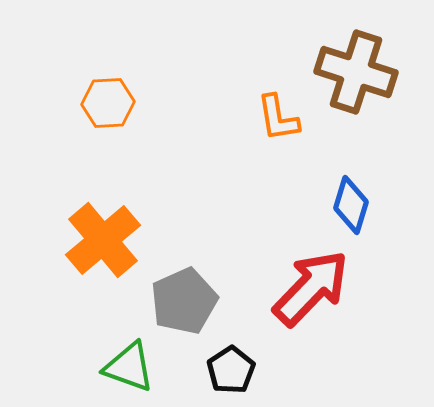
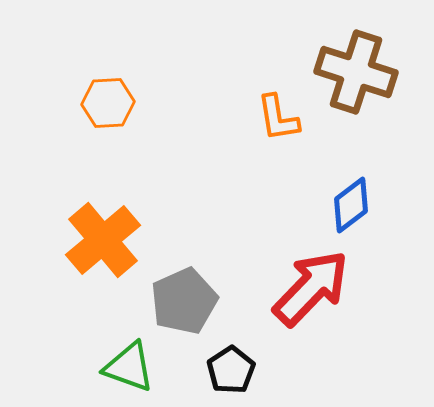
blue diamond: rotated 36 degrees clockwise
